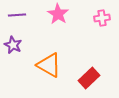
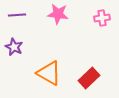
pink star: rotated 25 degrees counterclockwise
purple star: moved 1 px right, 2 px down
orange triangle: moved 8 px down
